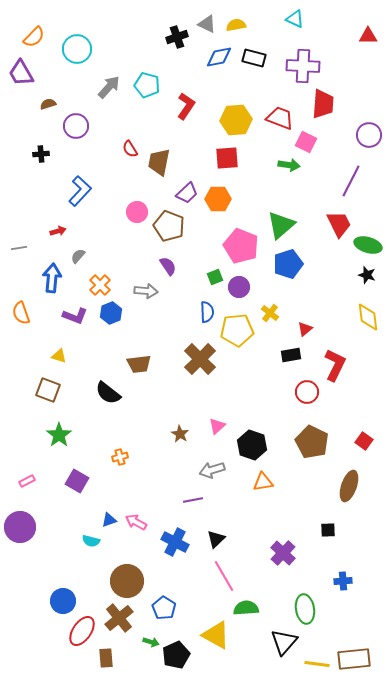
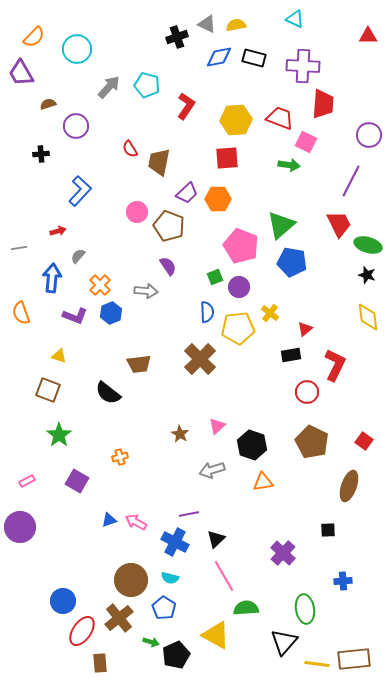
blue pentagon at (288, 264): moved 4 px right, 2 px up; rotated 28 degrees clockwise
yellow pentagon at (237, 330): moved 1 px right, 2 px up
purple line at (193, 500): moved 4 px left, 14 px down
cyan semicircle at (91, 541): moved 79 px right, 37 px down
brown circle at (127, 581): moved 4 px right, 1 px up
brown rectangle at (106, 658): moved 6 px left, 5 px down
